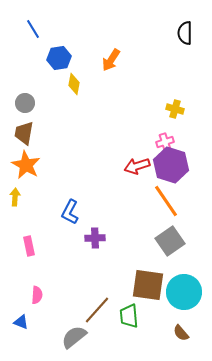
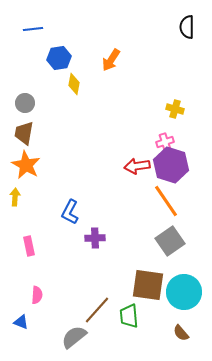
blue line: rotated 66 degrees counterclockwise
black semicircle: moved 2 px right, 6 px up
red arrow: rotated 10 degrees clockwise
